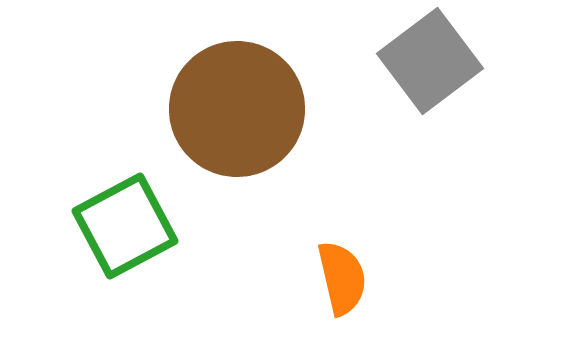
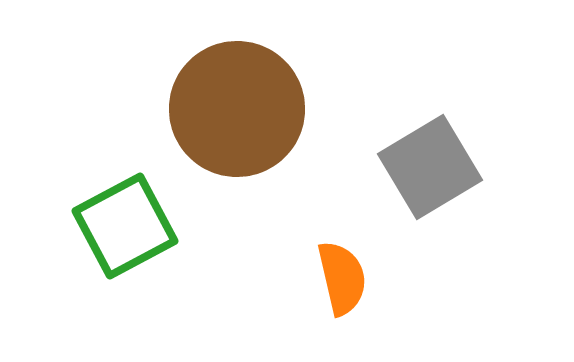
gray square: moved 106 px down; rotated 6 degrees clockwise
